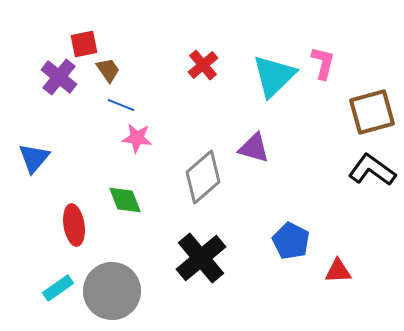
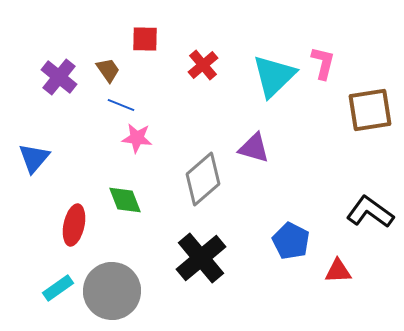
red square: moved 61 px right, 5 px up; rotated 12 degrees clockwise
brown square: moved 2 px left, 2 px up; rotated 6 degrees clockwise
black L-shape: moved 2 px left, 42 px down
gray diamond: moved 2 px down
red ellipse: rotated 21 degrees clockwise
